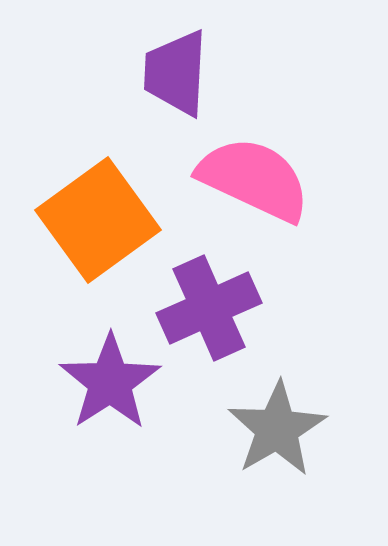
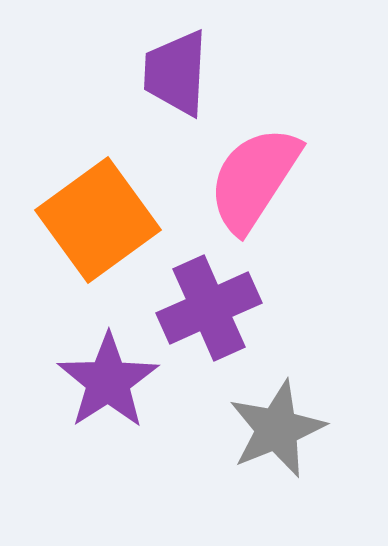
pink semicircle: rotated 82 degrees counterclockwise
purple star: moved 2 px left, 1 px up
gray star: rotated 8 degrees clockwise
